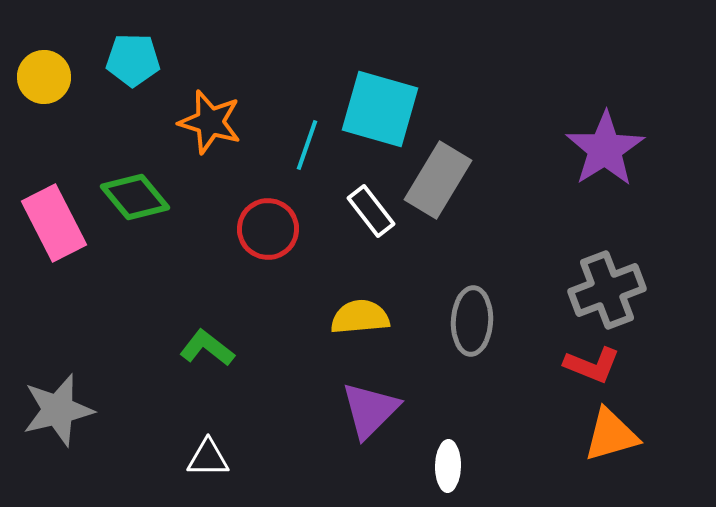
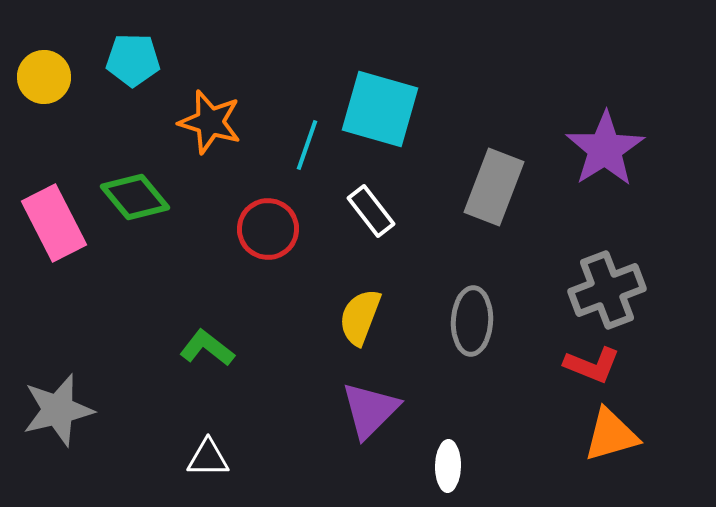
gray rectangle: moved 56 px right, 7 px down; rotated 10 degrees counterclockwise
yellow semicircle: rotated 64 degrees counterclockwise
